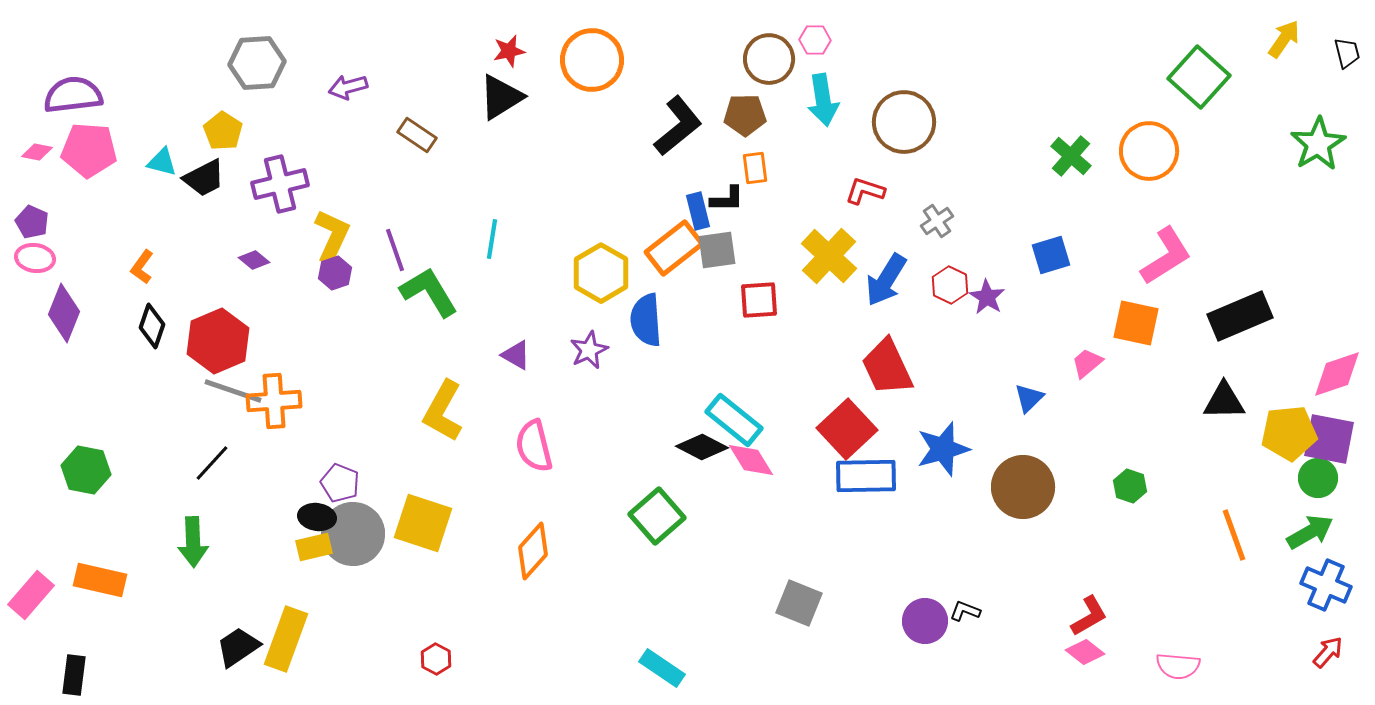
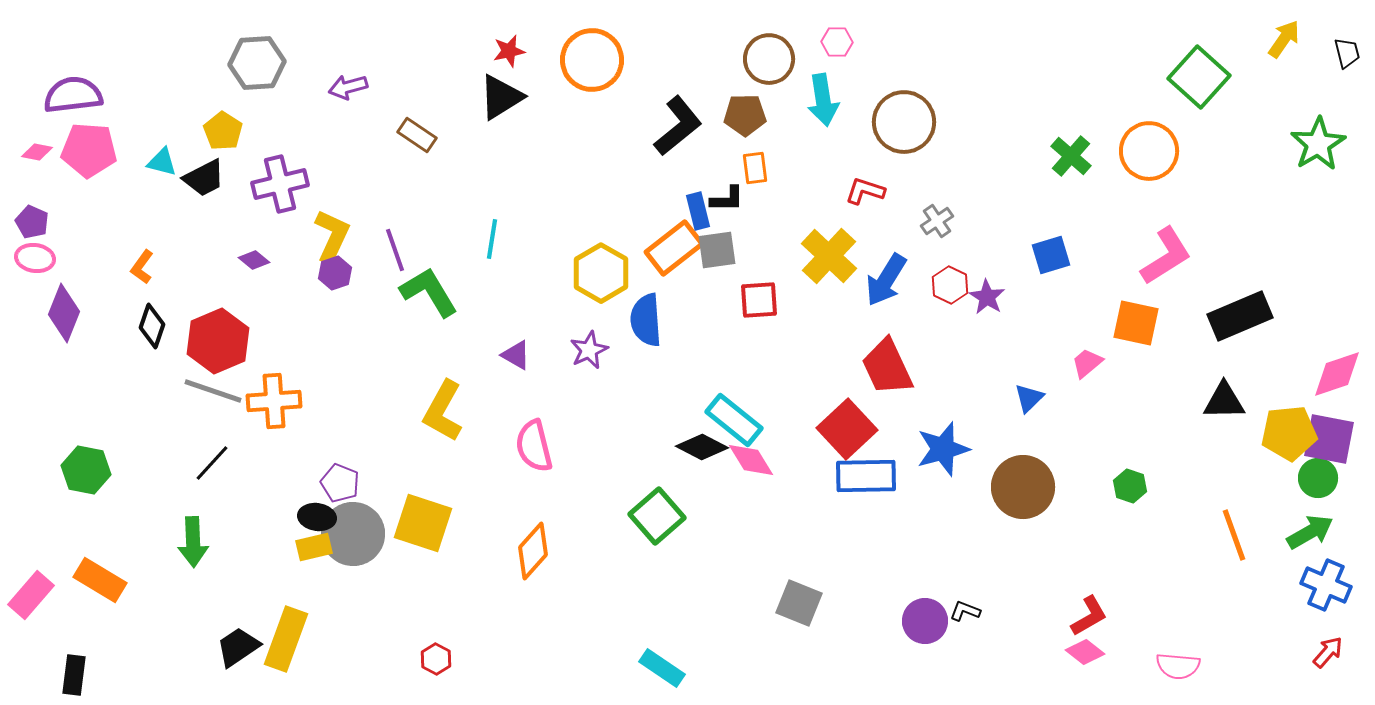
pink hexagon at (815, 40): moved 22 px right, 2 px down
gray line at (233, 391): moved 20 px left
orange rectangle at (100, 580): rotated 18 degrees clockwise
